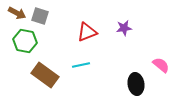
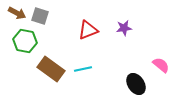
red triangle: moved 1 px right, 2 px up
cyan line: moved 2 px right, 4 px down
brown rectangle: moved 6 px right, 6 px up
black ellipse: rotated 25 degrees counterclockwise
